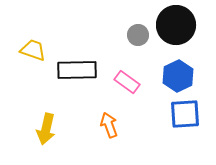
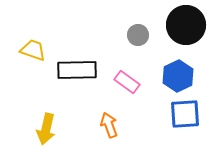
black circle: moved 10 px right
